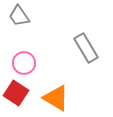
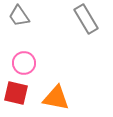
gray rectangle: moved 29 px up
red square: rotated 20 degrees counterclockwise
orange triangle: rotated 20 degrees counterclockwise
